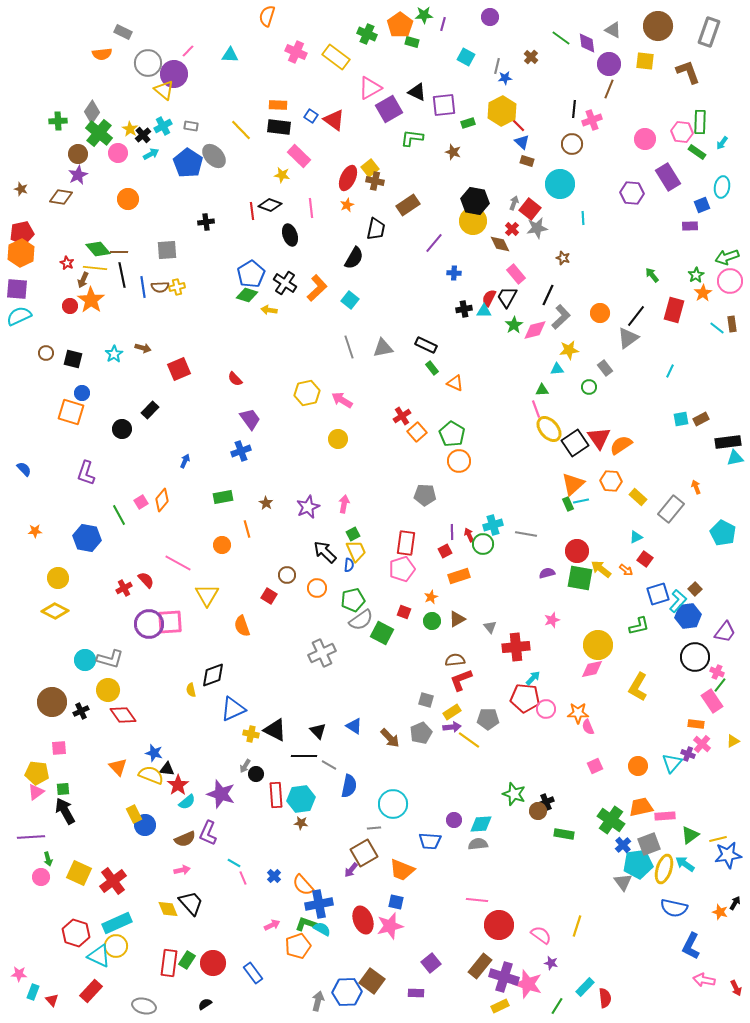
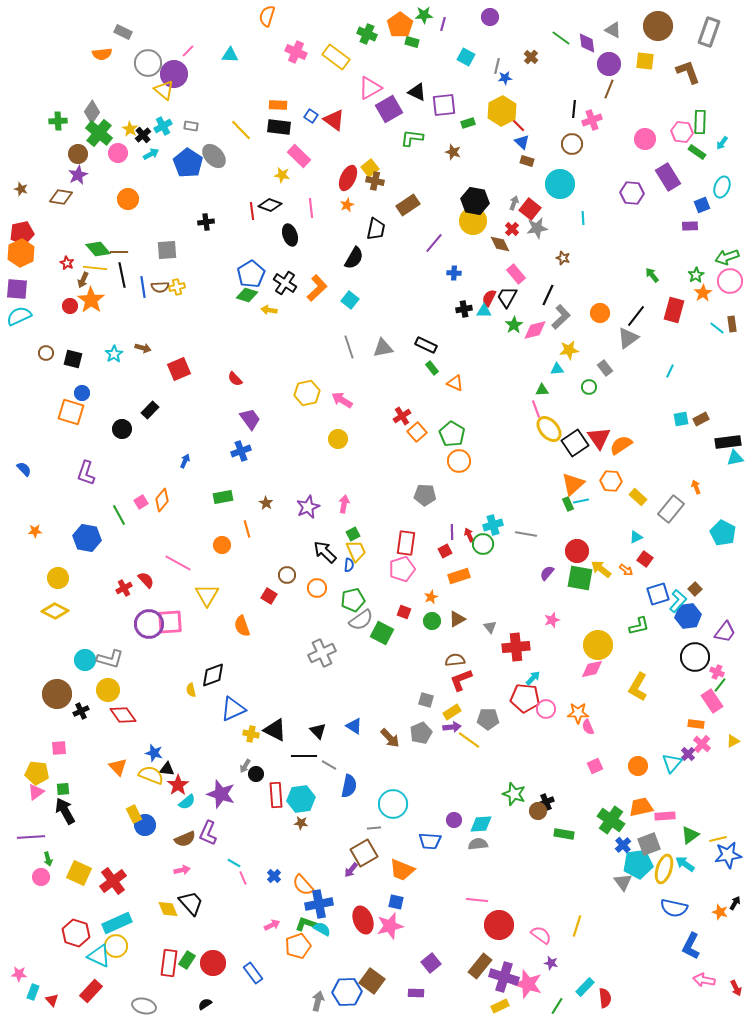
cyan ellipse at (722, 187): rotated 10 degrees clockwise
purple semicircle at (547, 573): rotated 35 degrees counterclockwise
brown circle at (52, 702): moved 5 px right, 8 px up
purple cross at (688, 754): rotated 24 degrees clockwise
